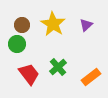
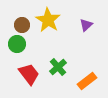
yellow star: moved 5 px left, 4 px up
orange rectangle: moved 4 px left, 4 px down
